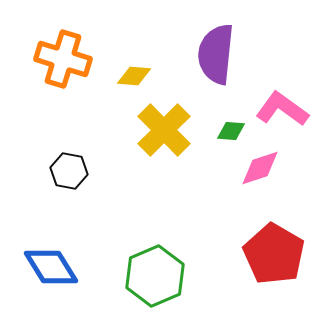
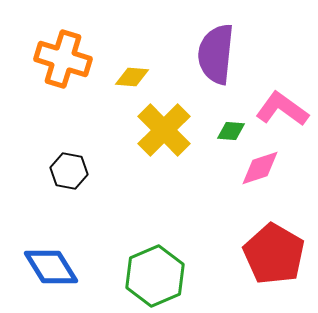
yellow diamond: moved 2 px left, 1 px down
